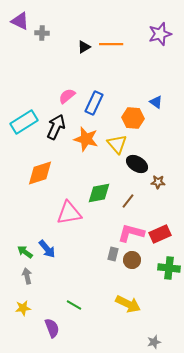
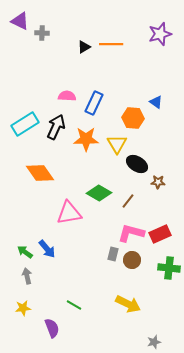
pink semicircle: rotated 42 degrees clockwise
cyan rectangle: moved 1 px right, 2 px down
orange star: rotated 15 degrees counterclockwise
yellow triangle: rotated 10 degrees clockwise
orange diamond: rotated 72 degrees clockwise
green diamond: rotated 40 degrees clockwise
